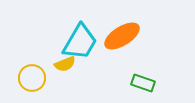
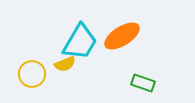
yellow circle: moved 4 px up
